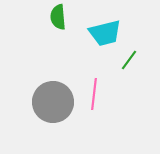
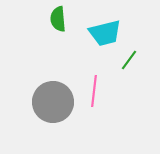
green semicircle: moved 2 px down
pink line: moved 3 px up
